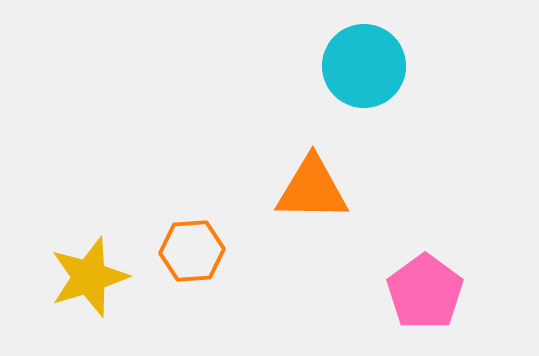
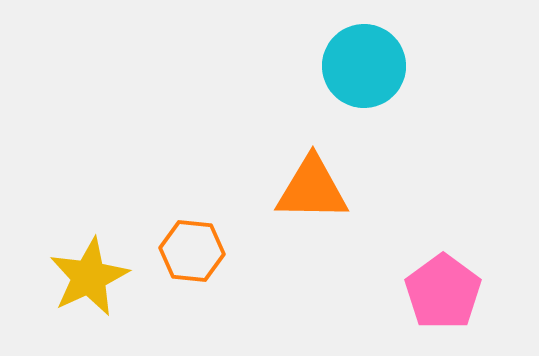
orange hexagon: rotated 10 degrees clockwise
yellow star: rotated 8 degrees counterclockwise
pink pentagon: moved 18 px right
